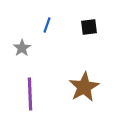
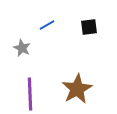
blue line: rotated 42 degrees clockwise
gray star: rotated 12 degrees counterclockwise
brown star: moved 7 px left, 2 px down
